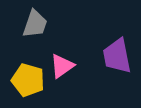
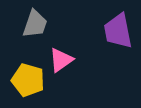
purple trapezoid: moved 1 px right, 25 px up
pink triangle: moved 1 px left, 6 px up
